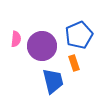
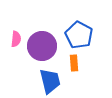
blue pentagon: rotated 20 degrees counterclockwise
orange rectangle: rotated 14 degrees clockwise
blue trapezoid: moved 3 px left
